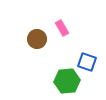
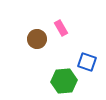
pink rectangle: moved 1 px left
green hexagon: moved 3 px left
